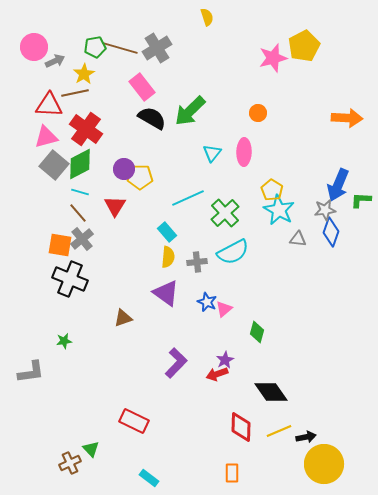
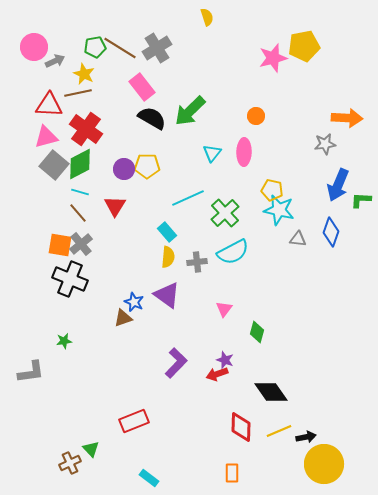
yellow pentagon at (304, 46): rotated 16 degrees clockwise
brown line at (120, 48): rotated 16 degrees clockwise
yellow star at (84, 74): rotated 15 degrees counterclockwise
brown line at (75, 93): moved 3 px right
orange circle at (258, 113): moved 2 px left, 3 px down
yellow pentagon at (140, 177): moved 7 px right, 11 px up
yellow pentagon at (272, 190): rotated 20 degrees counterclockwise
cyan star at (279, 210): rotated 16 degrees counterclockwise
gray star at (325, 210): moved 66 px up
gray cross at (82, 239): moved 1 px left, 5 px down
purple triangle at (166, 293): moved 1 px right, 2 px down
blue star at (207, 302): moved 73 px left
pink triangle at (224, 309): rotated 12 degrees counterclockwise
purple star at (225, 360): rotated 24 degrees counterclockwise
red rectangle at (134, 421): rotated 48 degrees counterclockwise
